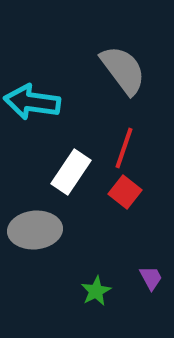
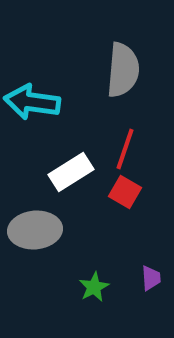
gray semicircle: rotated 42 degrees clockwise
red line: moved 1 px right, 1 px down
white rectangle: rotated 24 degrees clockwise
red square: rotated 8 degrees counterclockwise
purple trapezoid: rotated 24 degrees clockwise
green star: moved 2 px left, 4 px up
